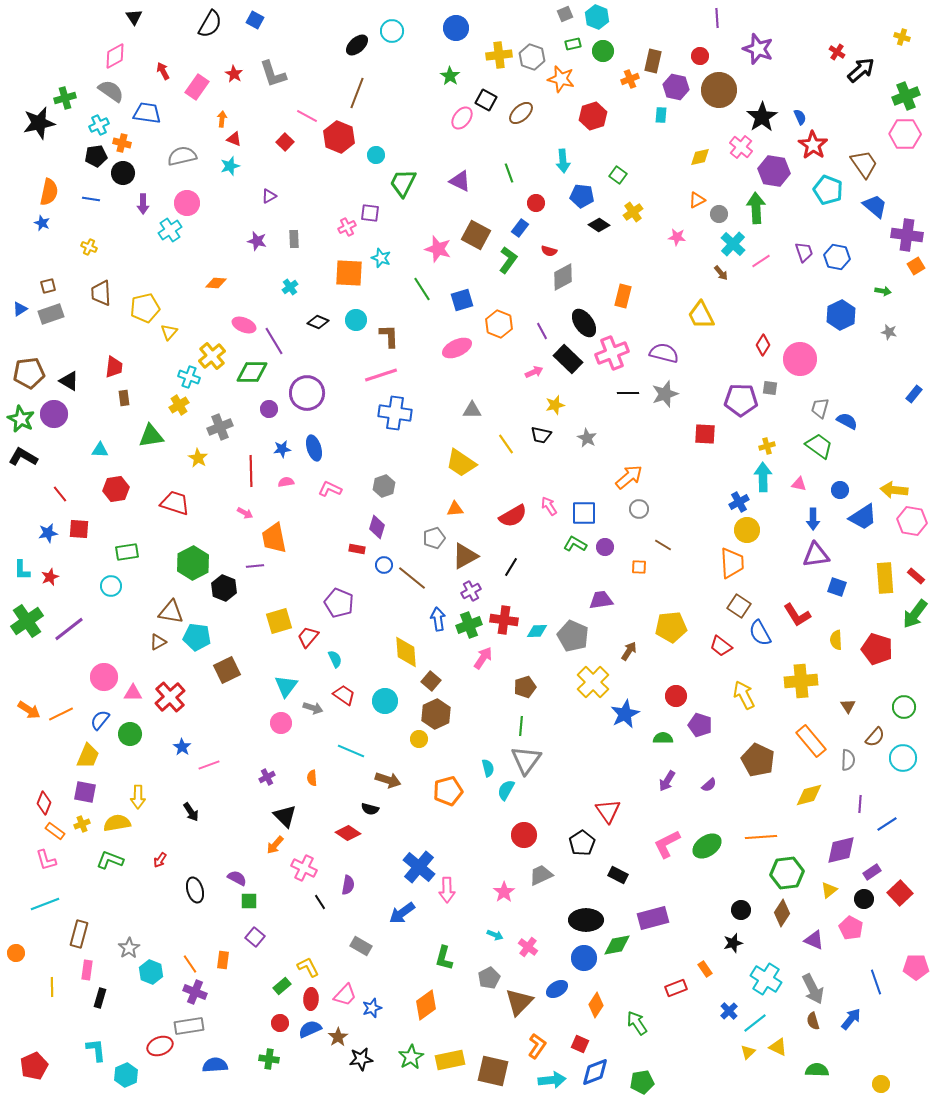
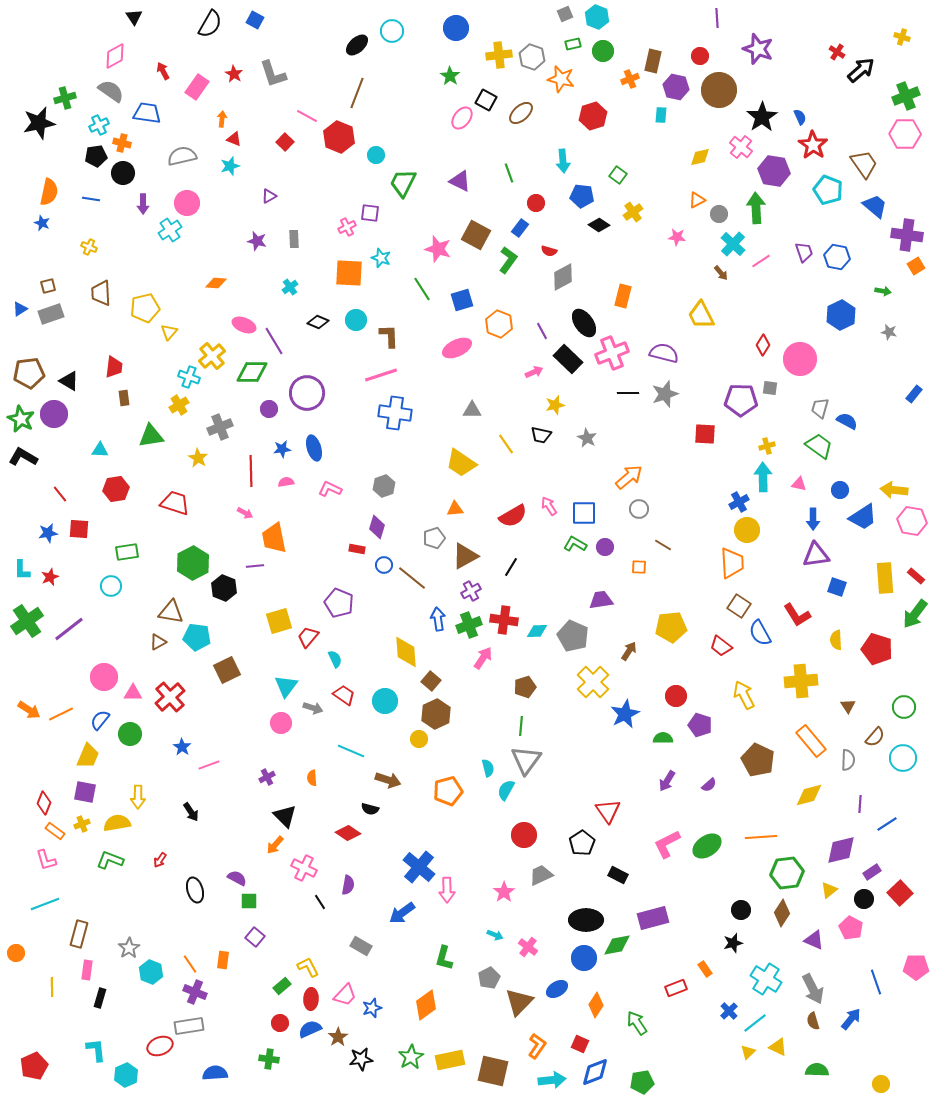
blue semicircle at (215, 1065): moved 8 px down
